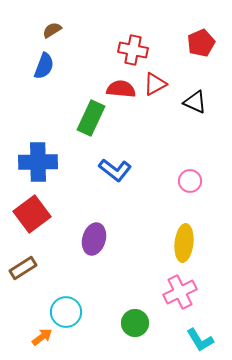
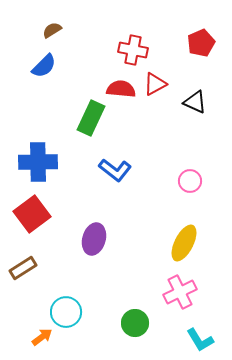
blue semicircle: rotated 24 degrees clockwise
yellow ellipse: rotated 21 degrees clockwise
